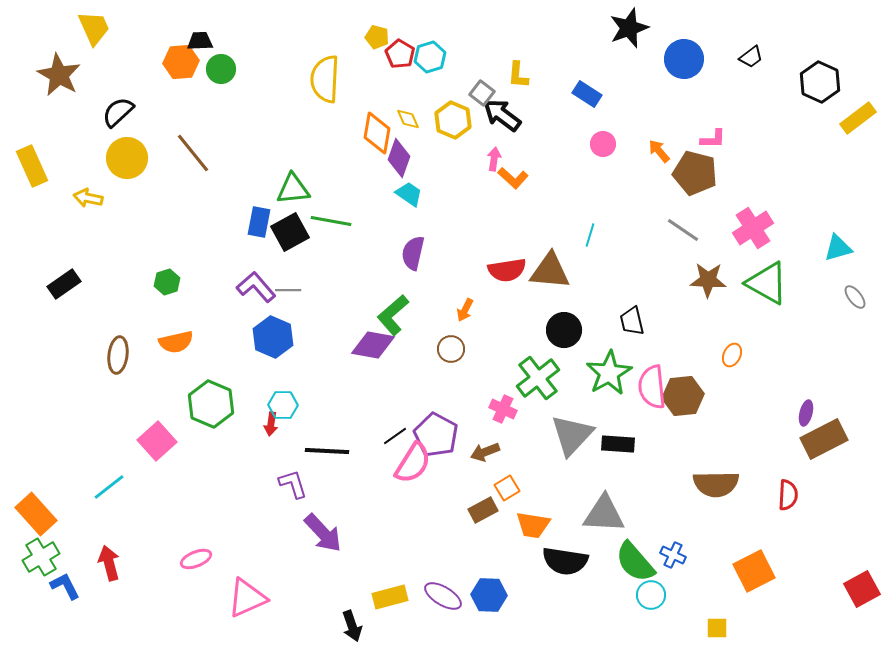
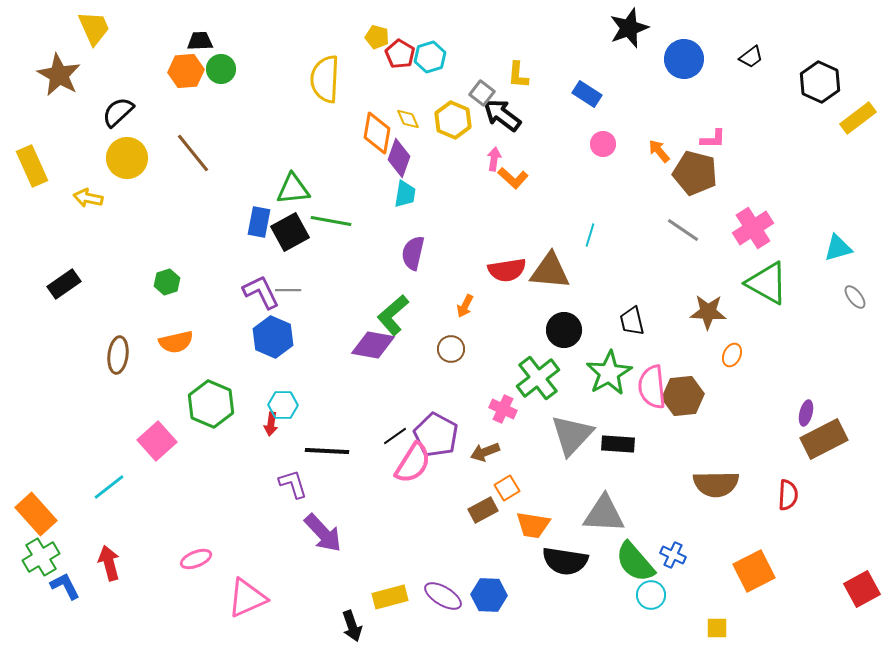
orange hexagon at (181, 62): moved 5 px right, 9 px down
cyan trapezoid at (409, 194): moved 4 px left; rotated 64 degrees clockwise
brown star at (708, 280): moved 32 px down
purple L-shape at (256, 287): moved 5 px right, 5 px down; rotated 15 degrees clockwise
orange arrow at (465, 310): moved 4 px up
